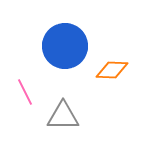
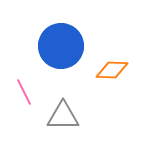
blue circle: moved 4 px left
pink line: moved 1 px left
